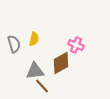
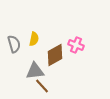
brown diamond: moved 6 px left, 8 px up
